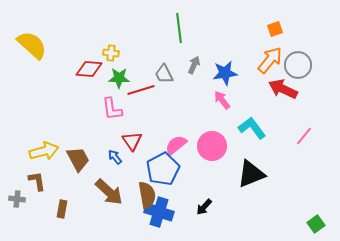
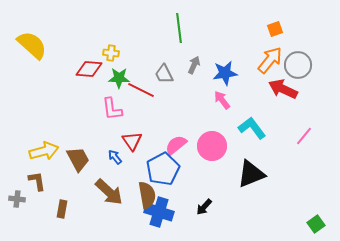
red line: rotated 44 degrees clockwise
